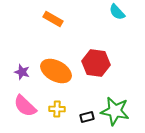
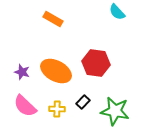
black rectangle: moved 4 px left, 15 px up; rotated 32 degrees counterclockwise
